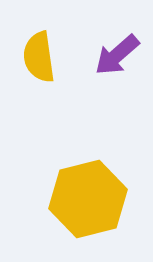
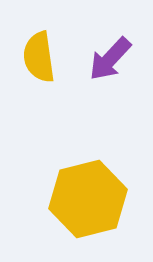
purple arrow: moved 7 px left, 4 px down; rotated 6 degrees counterclockwise
